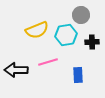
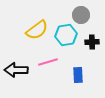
yellow semicircle: rotated 15 degrees counterclockwise
